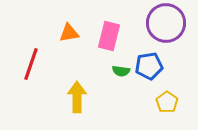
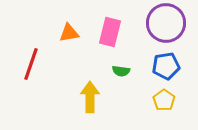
pink rectangle: moved 1 px right, 4 px up
blue pentagon: moved 17 px right
yellow arrow: moved 13 px right
yellow pentagon: moved 3 px left, 2 px up
